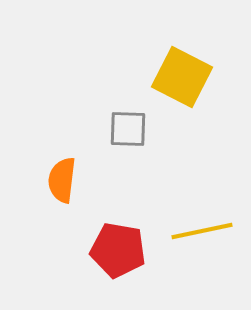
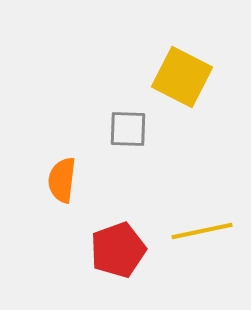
red pentagon: rotated 30 degrees counterclockwise
